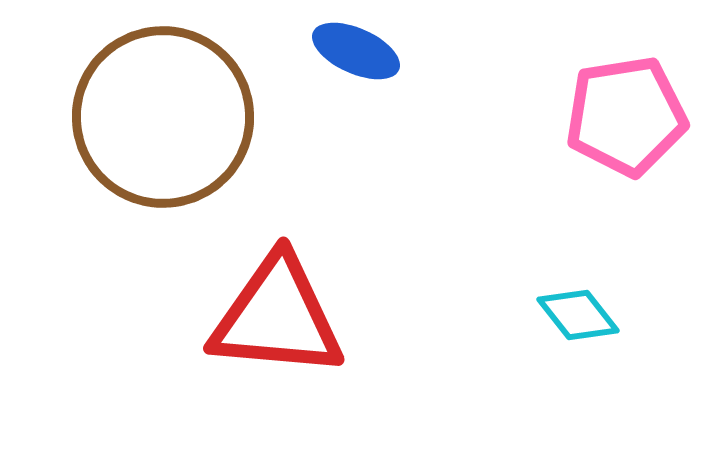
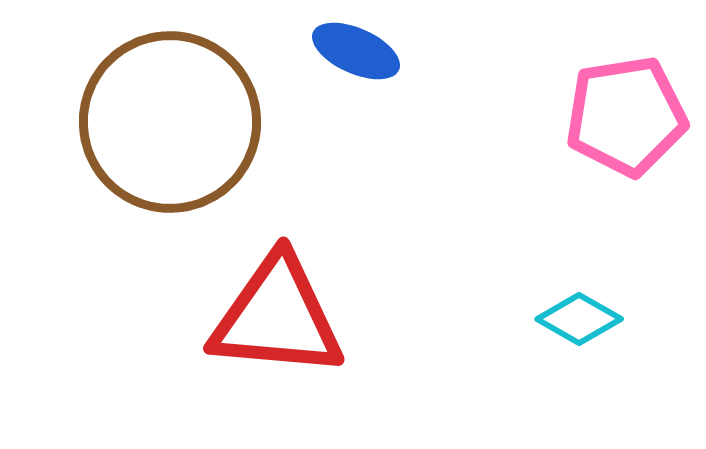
brown circle: moved 7 px right, 5 px down
cyan diamond: moved 1 px right, 4 px down; rotated 22 degrees counterclockwise
